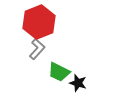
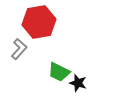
red hexagon: rotated 12 degrees clockwise
gray L-shape: moved 18 px left
